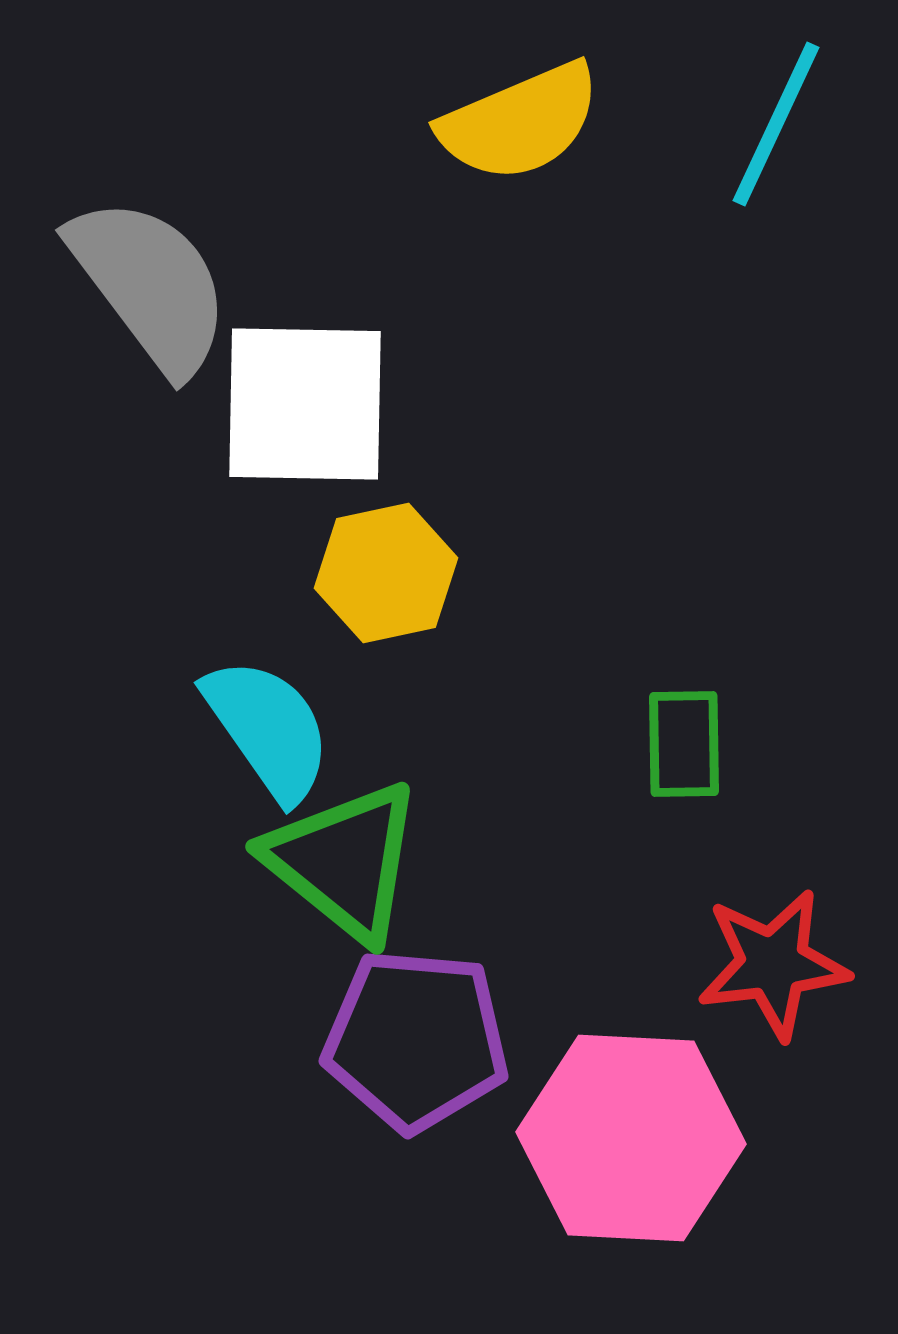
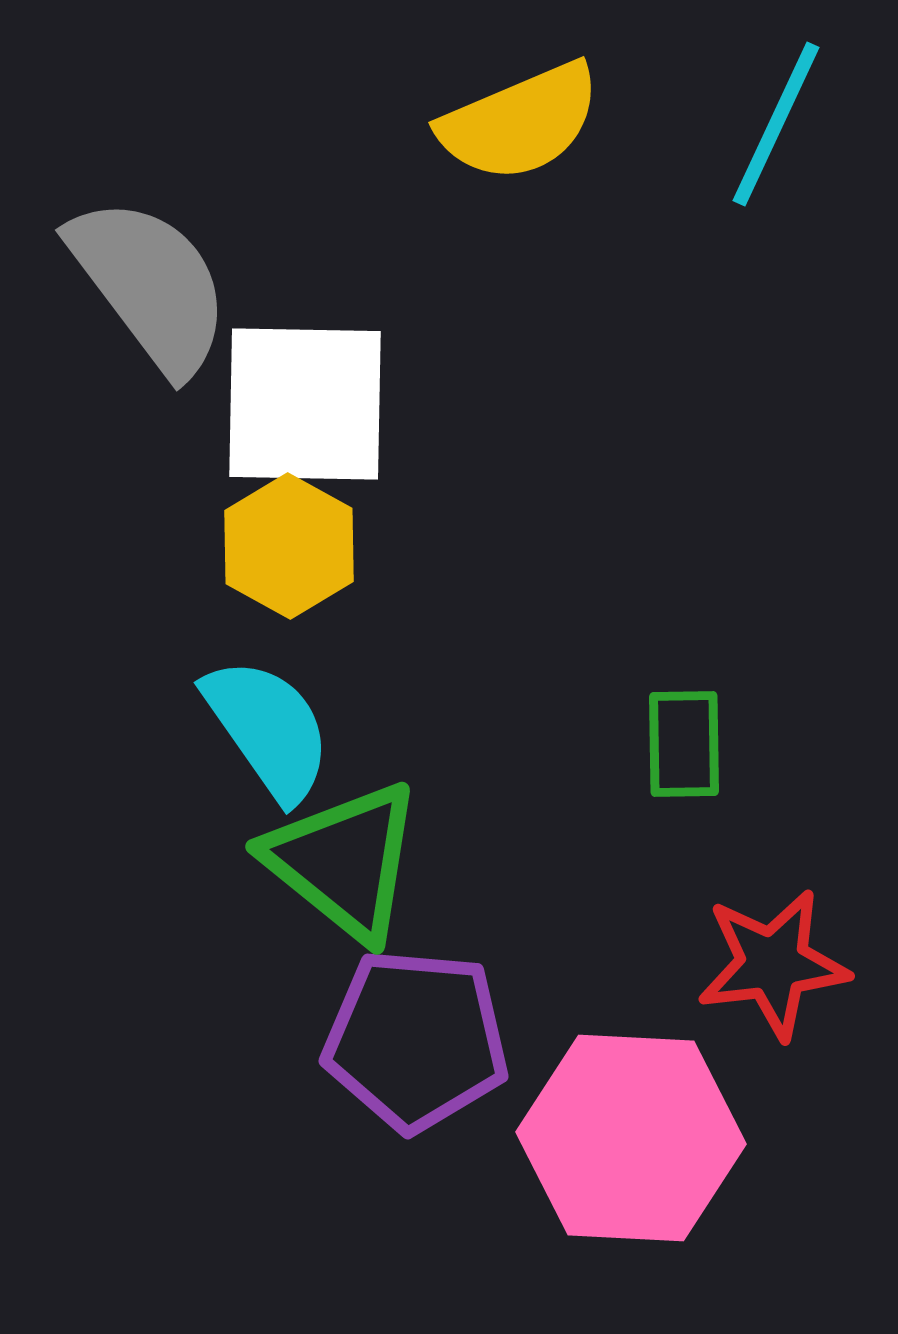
yellow hexagon: moved 97 px left, 27 px up; rotated 19 degrees counterclockwise
